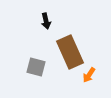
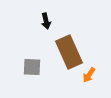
brown rectangle: moved 1 px left
gray square: moved 4 px left; rotated 12 degrees counterclockwise
